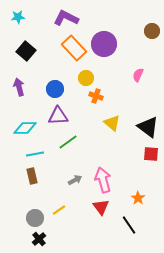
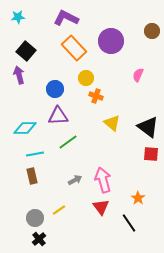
purple circle: moved 7 px right, 3 px up
purple arrow: moved 12 px up
black line: moved 2 px up
